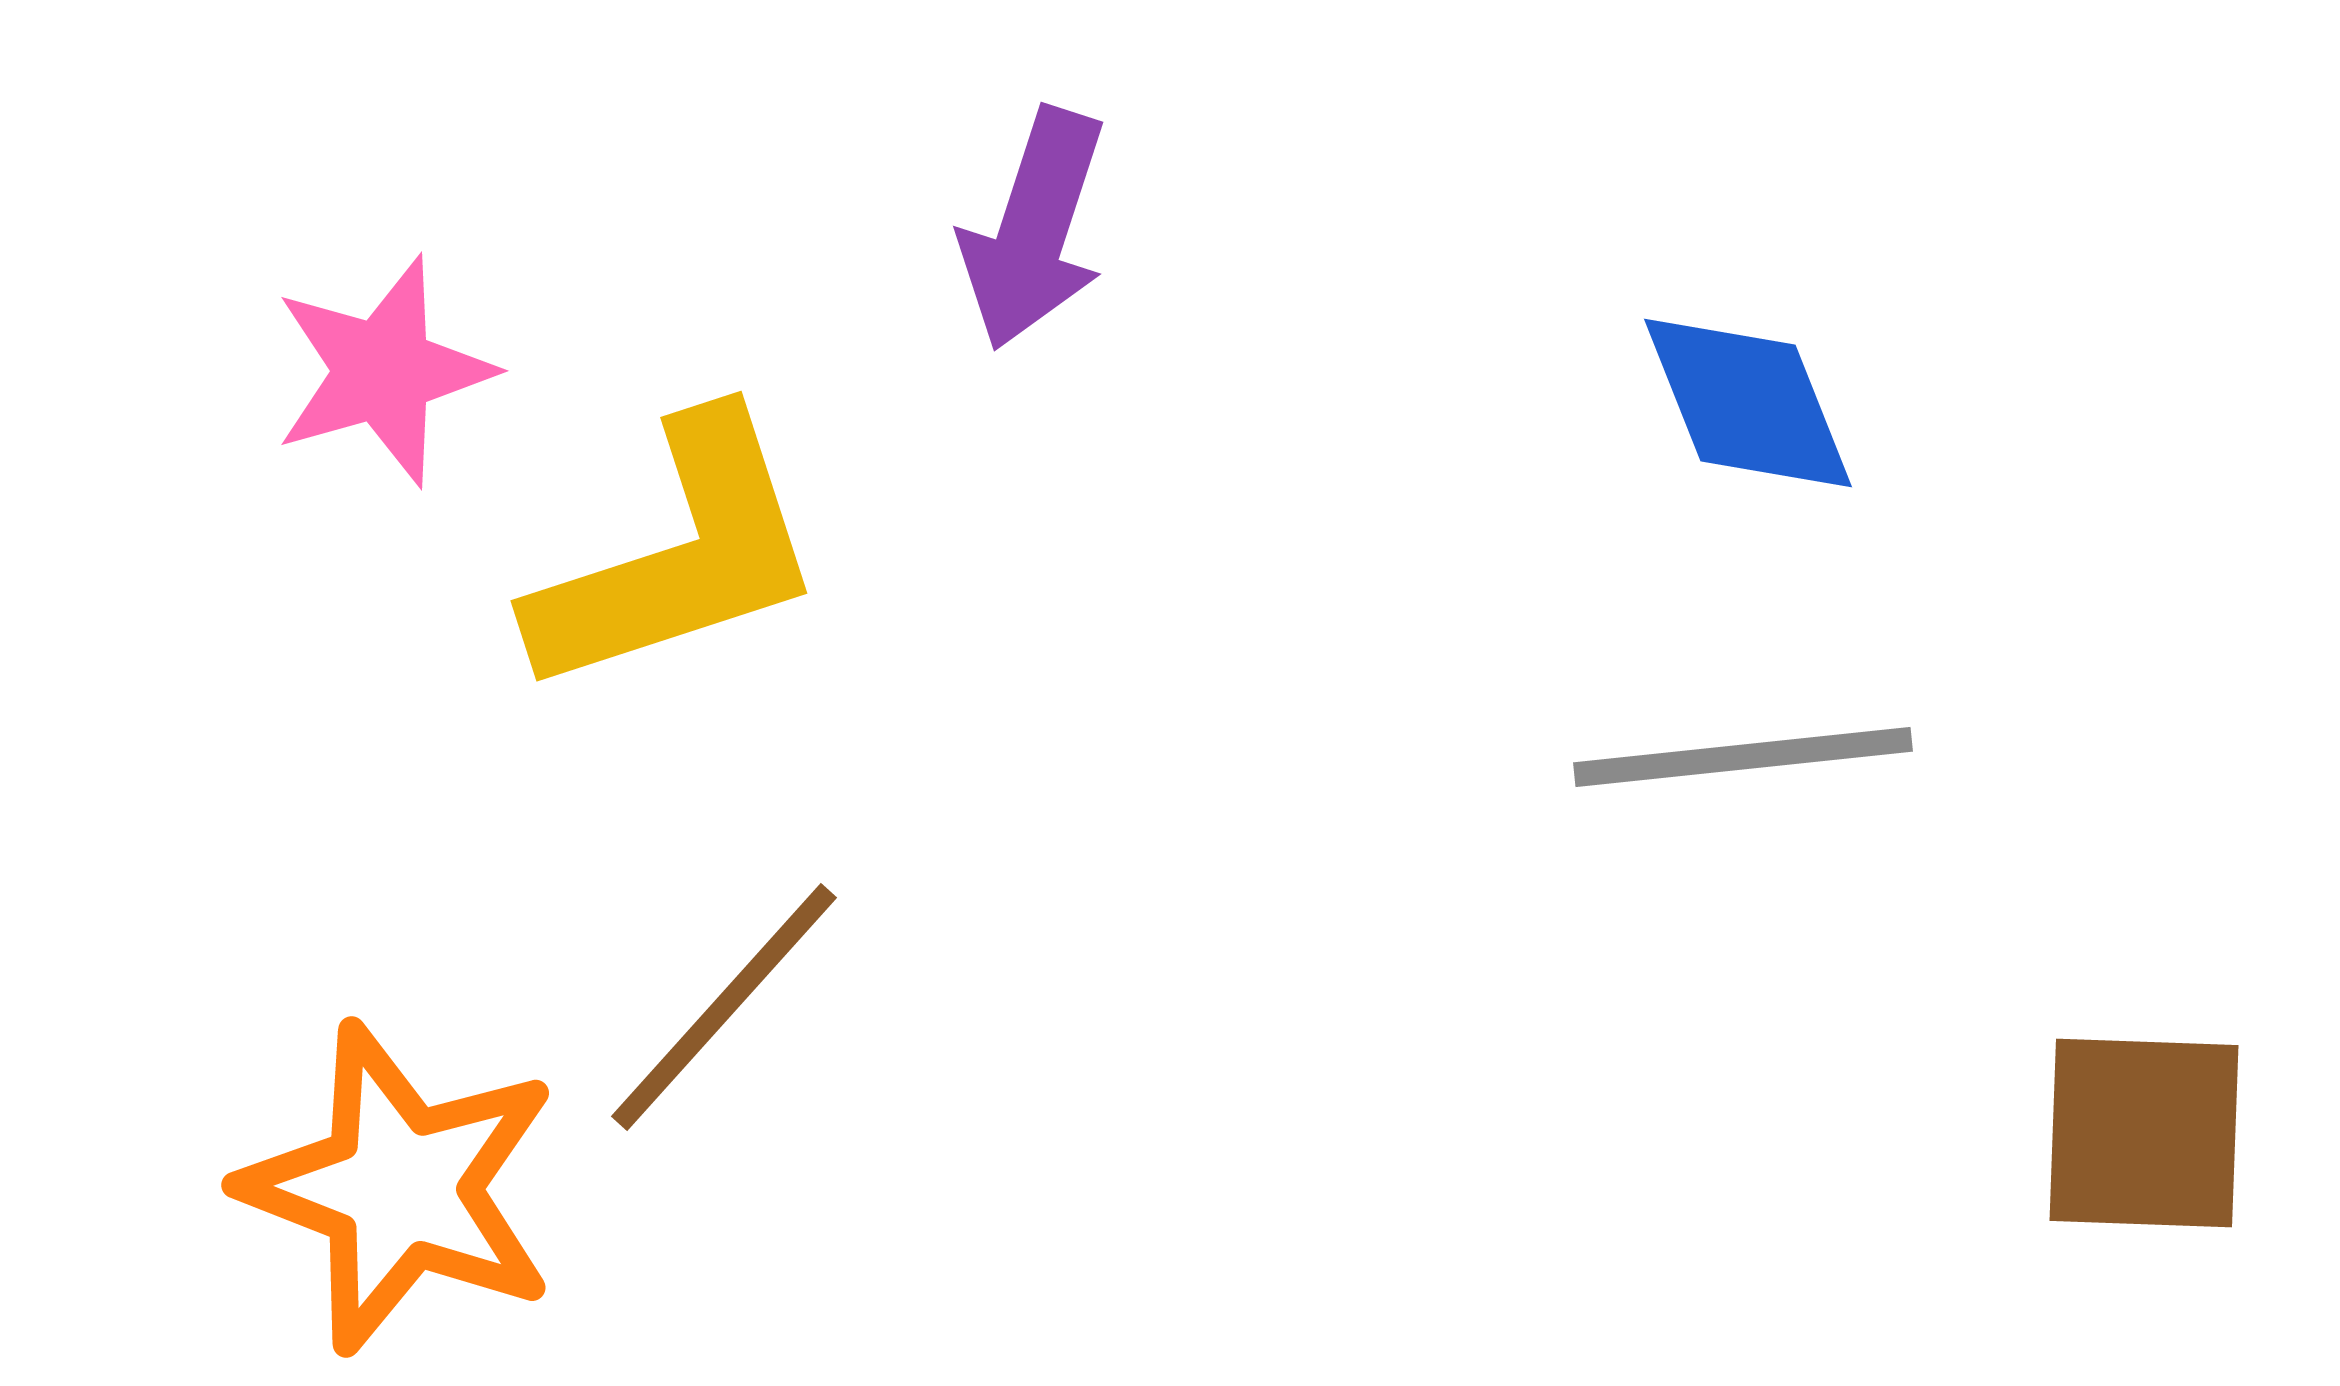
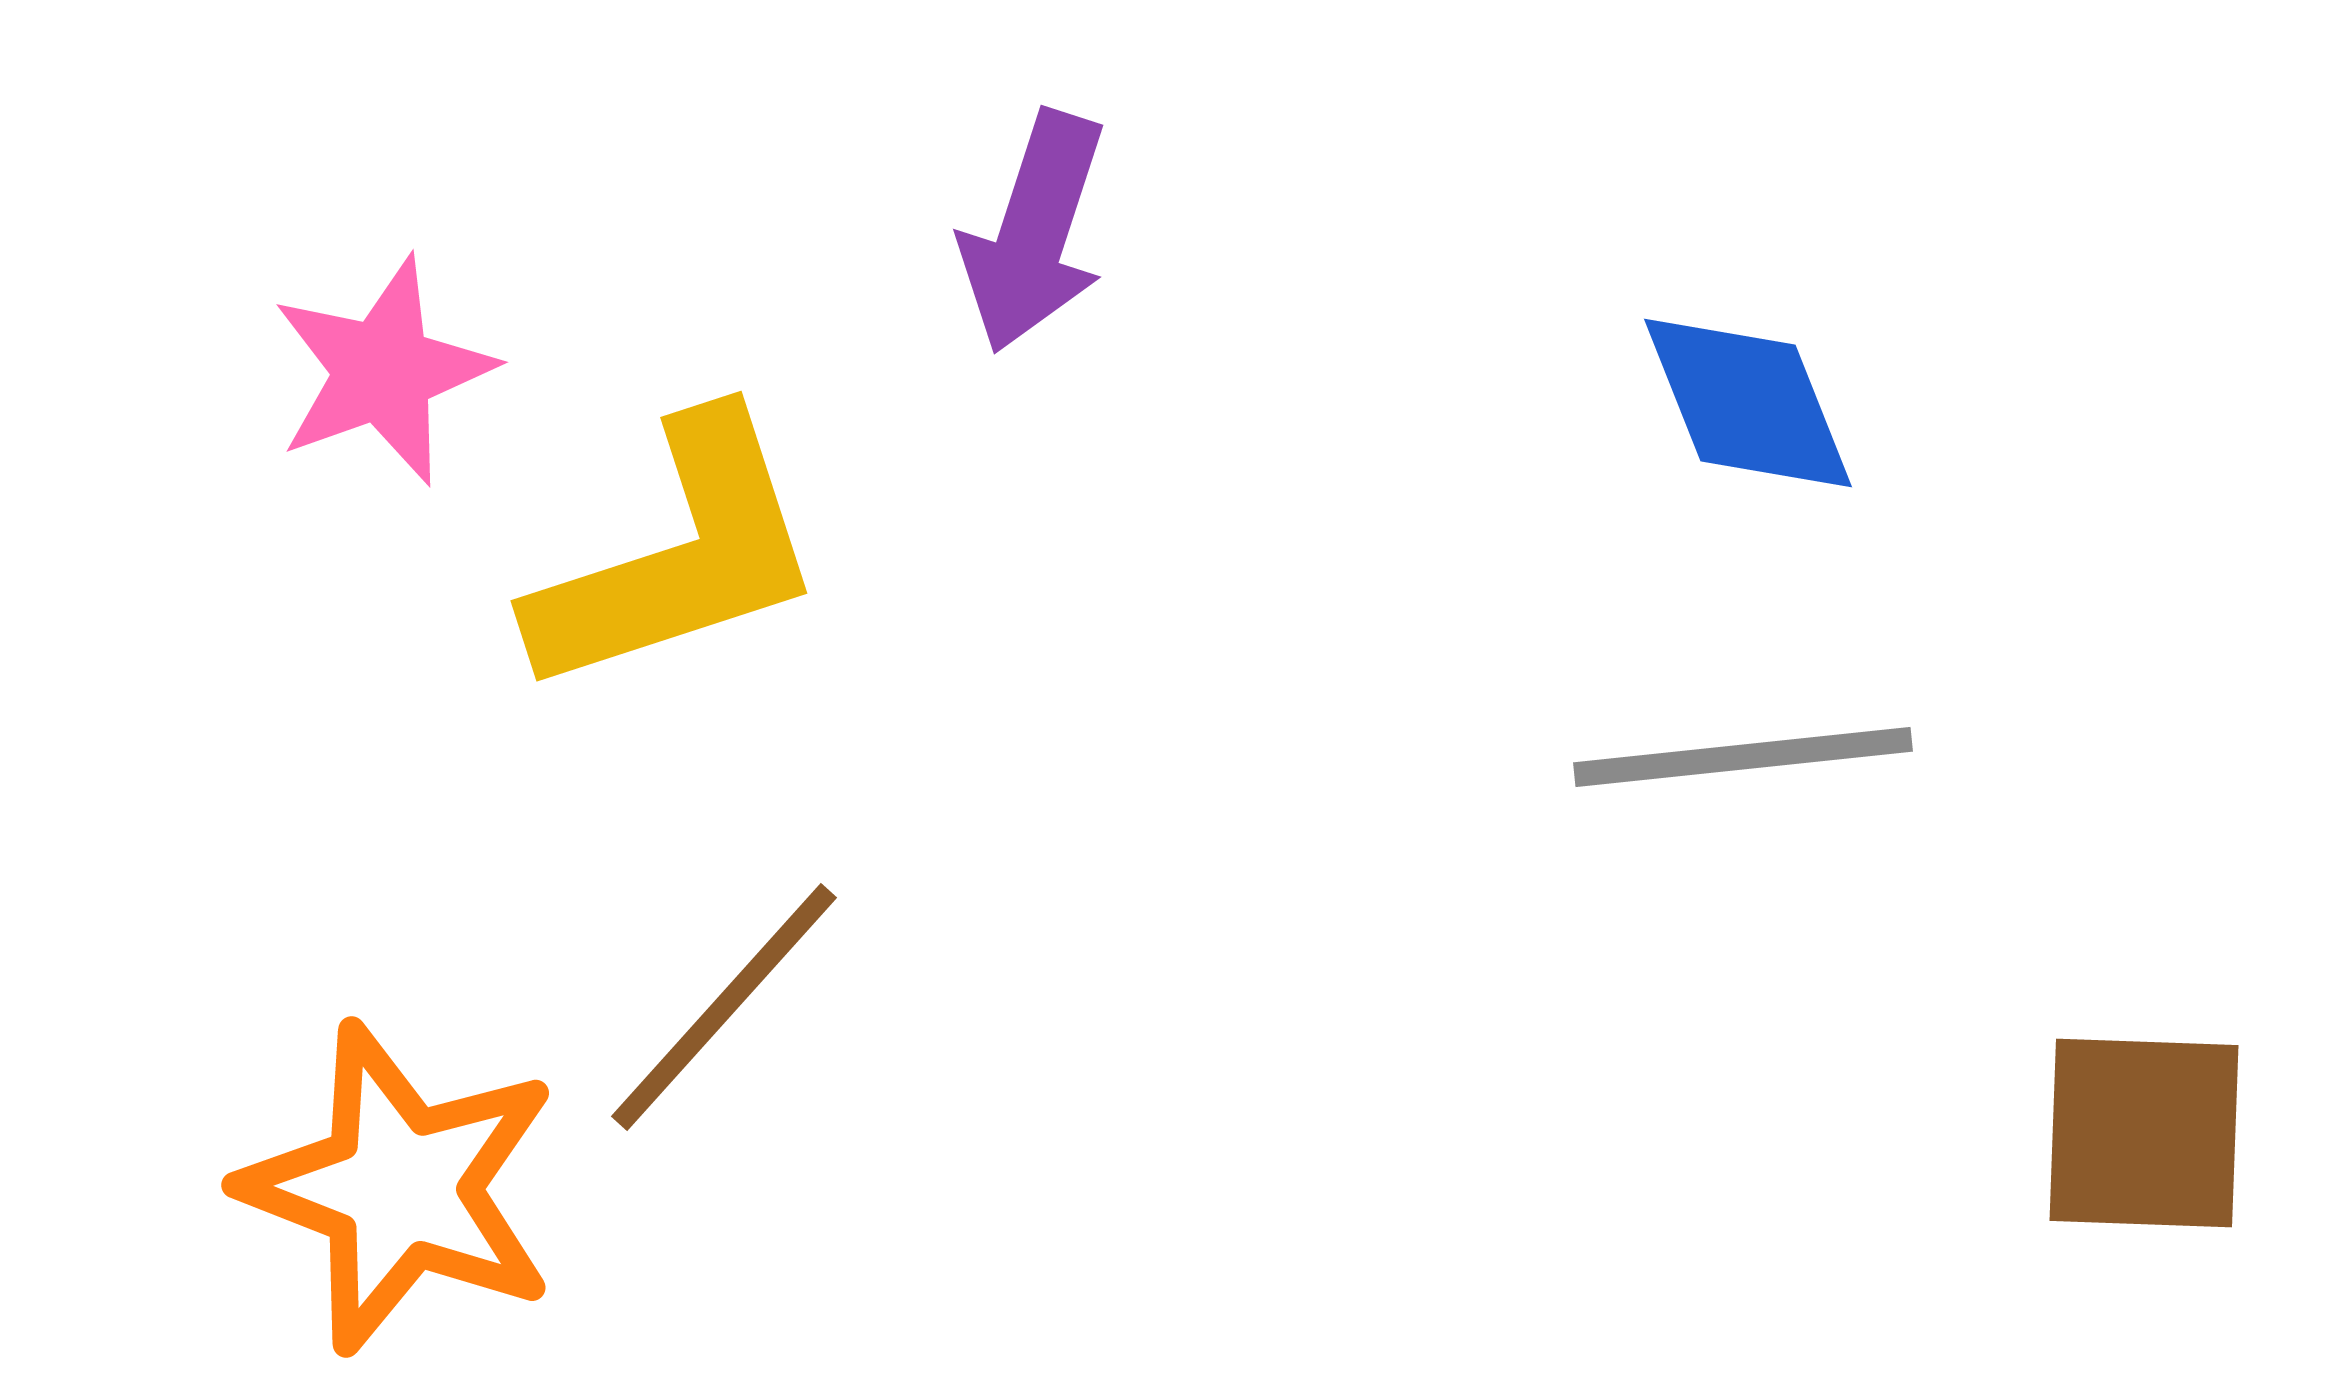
purple arrow: moved 3 px down
pink star: rotated 4 degrees counterclockwise
